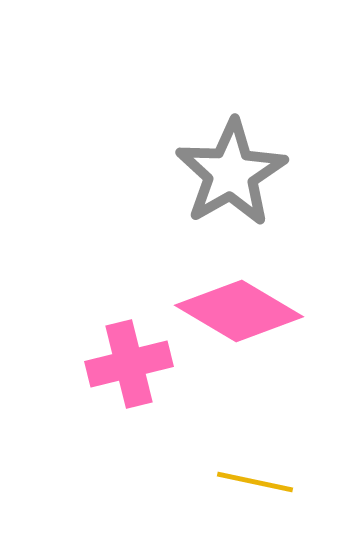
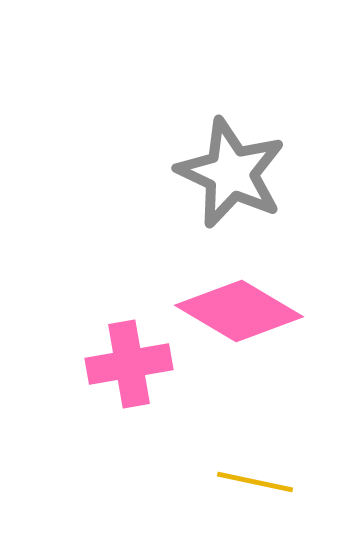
gray star: rotated 17 degrees counterclockwise
pink cross: rotated 4 degrees clockwise
